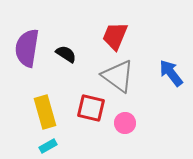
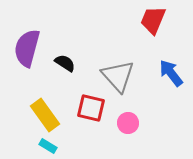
red trapezoid: moved 38 px right, 16 px up
purple semicircle: rotated 6 degrees clockwise
black semicircle: moved 1 px left, 9 px down
gray triangle: rotated 12 degrees clockwise
yellow rectangle: moved 3 px down; rotated 20 degrees counterclockwise
pink circle: moved 3 px right
cyan rectangle: rotated 60 degrees clockwise
